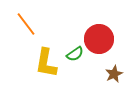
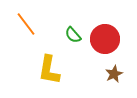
red circle: moved 6 px right
green semicircle: moved 2 px left, 19 px up; rotated 84 degrees clockwise
yellow L-shape: moved 3 px right, 7 px down
